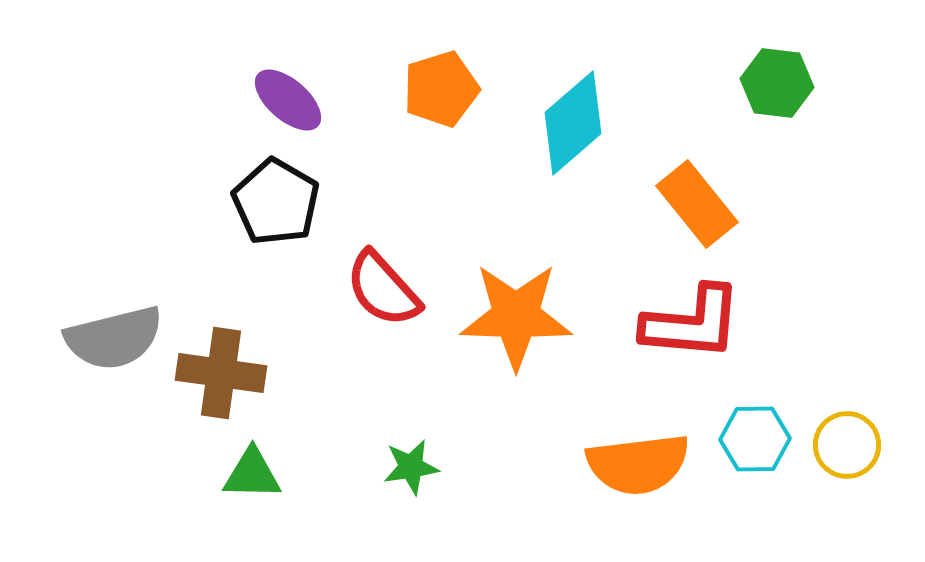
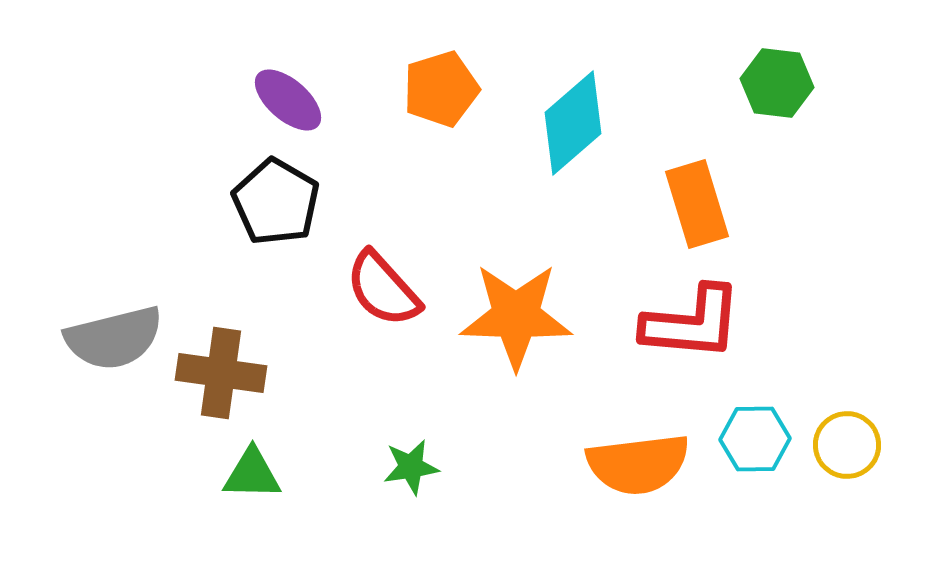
orange rectangle: rotated 22 degrees clockwise
